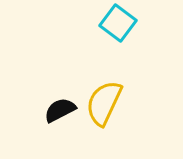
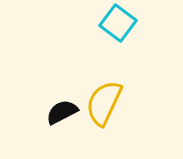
black semicircle: moved 2 px right, 2 px down
